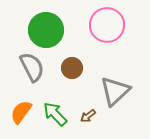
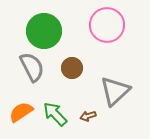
green circle: moved 2 px left, 1 px down
orange semicircle: rotated 20 degrees clockwise
brown arrow: rotated 21 degrees clockwise
